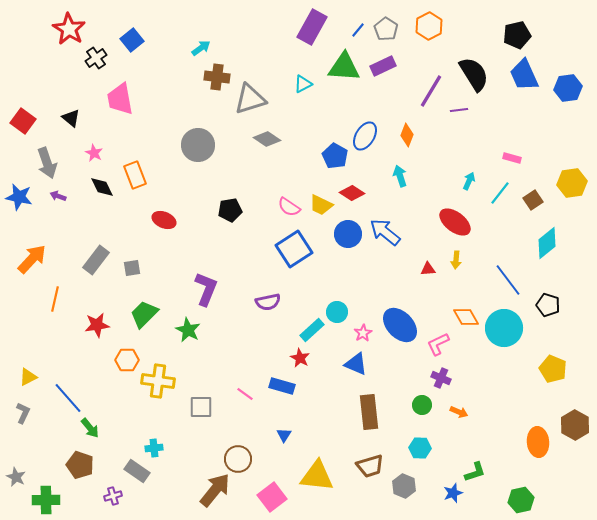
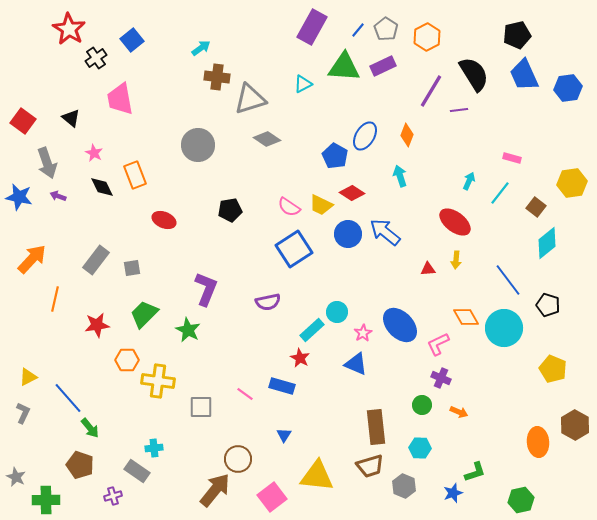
orange hexagon at (429, 26): moved 2 px left, 11 px down
brown square at (533, 200): moved 3 px right, 7 px down; rotated 18 degrees counterclockwise
brown rectangle at (369, 412): moved 7 px right, 15 px down
